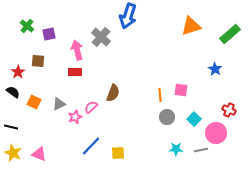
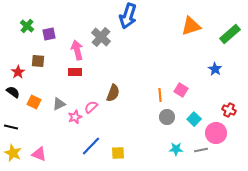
pink square: rotated 24 degrees clockwise
